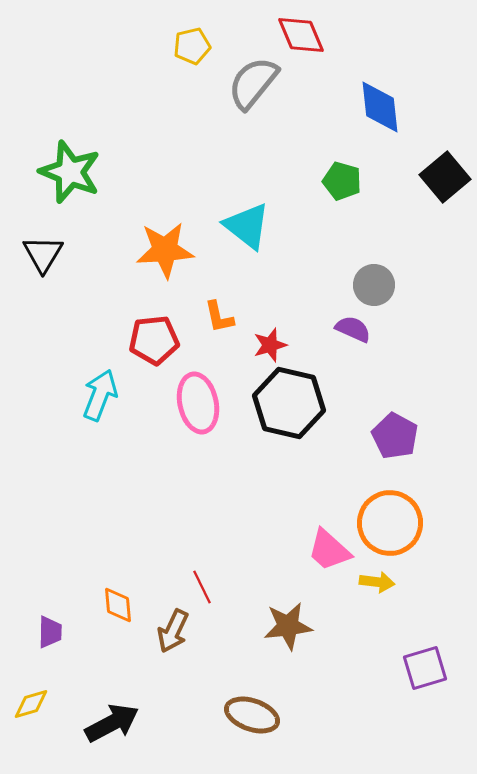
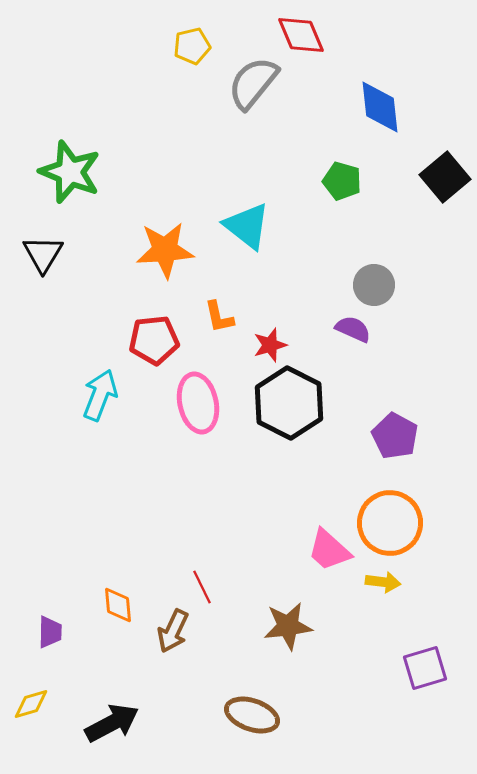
black hexagon: rotated 14 degrees clockwise
yellow arrow: moved 6 px right
